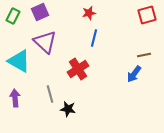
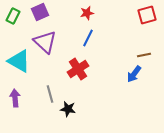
red star: moved 2 px left
blue line: moved 6 px left; rotated 12 degrees clockwise
